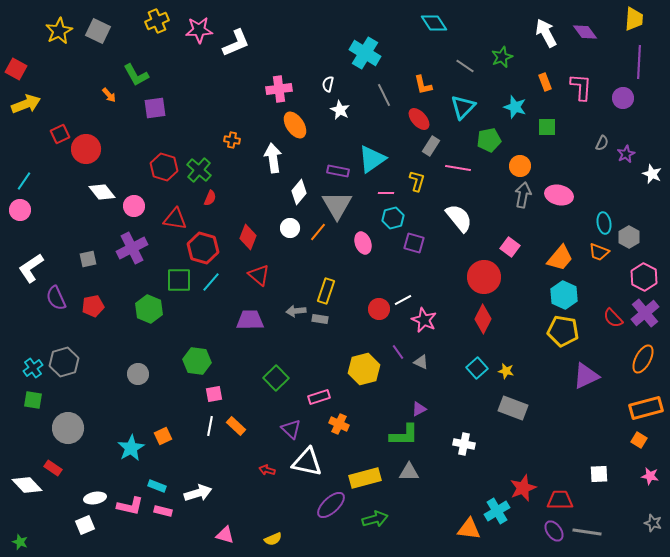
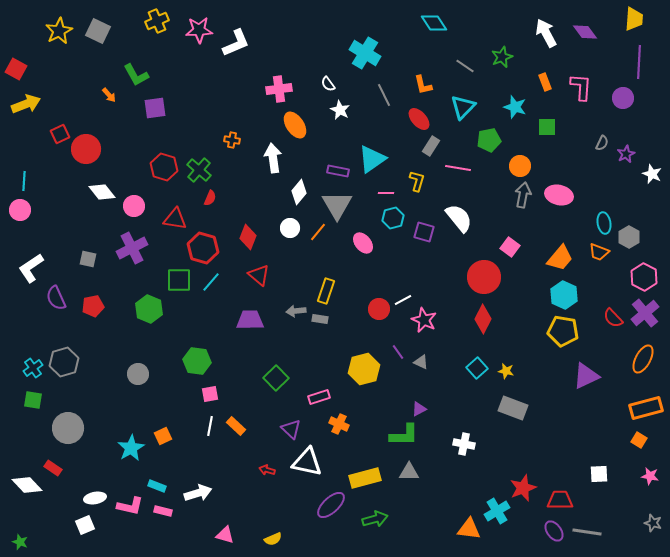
white semicircle at (328, 84): rotated 49 degrees counterclockwise
cyan line at (24, 181): rotated 30 degrees counterclockwise
pink ellipse at (363, 243): rotated 20 degrees counterclockwise
purple square at (414, 243): moved 10 px right, 11 px up
gray square at (88, 259): rotated 24 degrees clockwise
pink square at (214, 394): moved 4 px left
